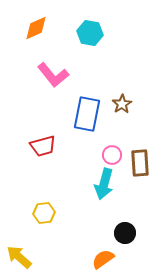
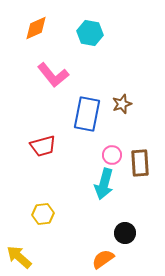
brown star: rotated 12 degrees clockwise
yellow hexagon: moved 1 px left, 1 px down
